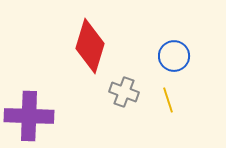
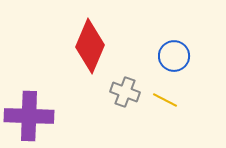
red diamond: rotated 6 degrees clockwise
gray cross: moved 1 px right
yellow line: moved 3 px left; rotated 45 degrees counterclockwise
